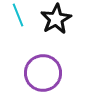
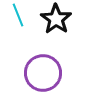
black star: rotated 8 degrees counterclockwise
